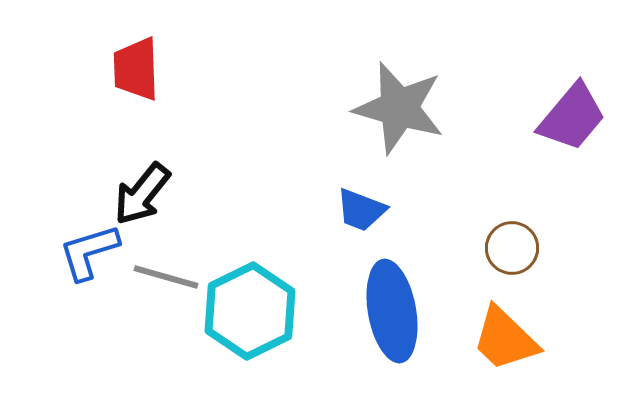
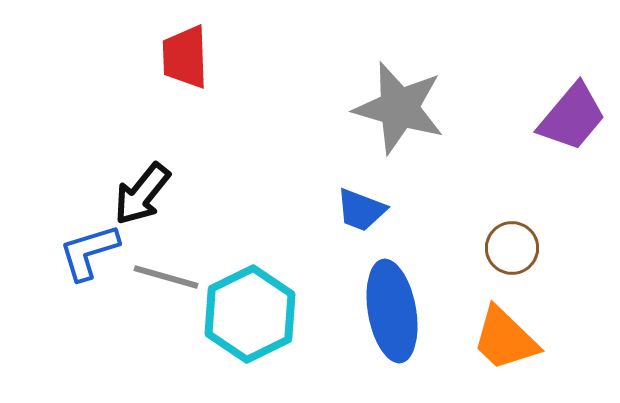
red trapezoid: moved 49 px right, 12 px up
cyan hexagon: moved 3 px down
